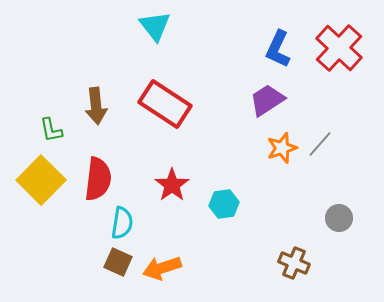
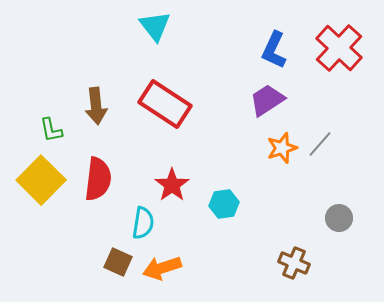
blue L-shape: moved 4 px left, 1 px down
cyan semicircle: moved 21 px right
